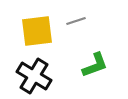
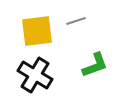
black cross: moved 1 px right, 1 px up
